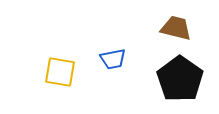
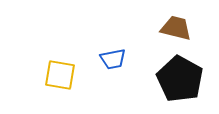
yellow square: moved 3 px down
black pentagon: rotated 6 degrees counterclockwise
